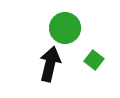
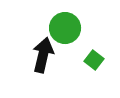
black arrow: moved 7 px left, 9 px up
